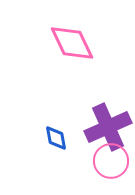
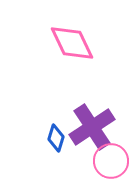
purple cross: moved 16 px left; rotated 9 degrees counterclockwise
blue diamond: rotated 28 degrees clockwise
